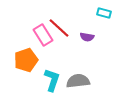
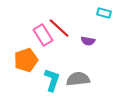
purple semicircle: moved 1 px right, 4 px down
gray semicircle: moved 2 px up
